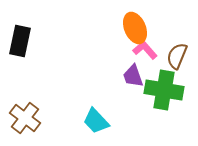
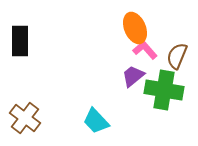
black rectangle: rotated 12 degrees counterclockwise
purple trapezoid: rotated 70 degrees clockwise
